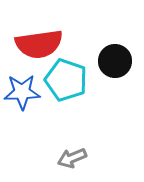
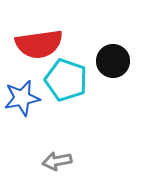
black circle: moved 2 px left
blue star: moved 6 px down; rotated 9 degrees counterclockwise
gray arrow: moved 15 px left, 3 px down; rotated 12 degrees clockwise
